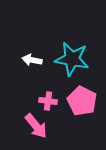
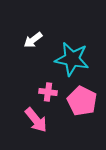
white arrow: moved 1 px right, 20 px up; rotated 48 degrees counterclockwise
pink cross: moved 9 px up
pink arrow: moved 6 px up
